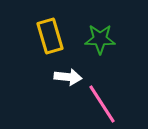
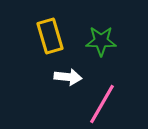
green star: moved 1 px right, 2 px down
pink line: rotated 63 degrees clockwise
